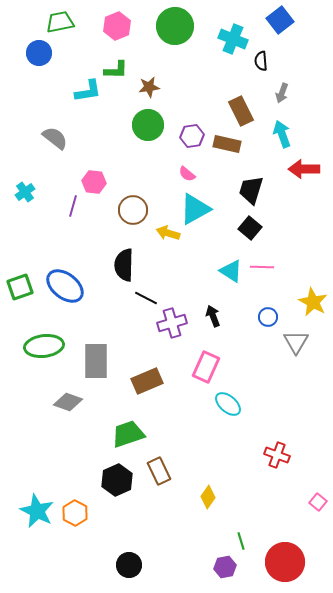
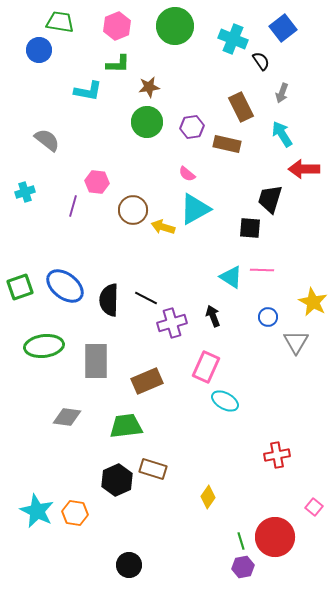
blue square at (280, 20): moved 3 px right, 8 px down
green trapezoid at (60, 22): rotated 20 degrees clockwise
blue circle at (39, 53): moved 3 px up
black semicircle at (261, 61): rotated 150 degrees clockwise
green L-shape at (116, 70): moved 2 px right, 6 px up
cyan L-shape at (88, 91): rotated 20 degrees clockwise
brown rectangle at (241, 111): moved 4 px up
green circle at (148, 125): moved 1 px left, 3 px up
cyan arrow at (282, 134): rotated 12 degrees counterclockwise
purple hexagon at (192, 136): moved 9 px up
gray semicircle at (55, 138): moved 8 px left, 2 px down
pink hexagon at (94, 182): moved 3 px right
black trapezoid at (251, 190): moved 19 px right, 9 px down
cyan cross at (25, 192): rotated 18 degrees clockwise
black square at (250, 228): rotated 35 degrees counterclockwise
yellow arrow at (168, 233): moved 5 px left, 6 px up
black semicircle at (124, 265): moved 15 px left, 35 px down
pink line at (262, 267): moved 3 px down
cyan triangle at (231, 271): moved 6 px down
gray diamond at (68, 402): moved 1 px left, 15 px down; rotated 12 degrees counterclockwise
cyan ellipse at (228, 404): moved 3 px left, 3 px up; rotated 12 degrees counterclockwise
green trapezoid at (128, 434): moved 2 px left, 8 px up; rotated 12 degrees clockwise
red cross at (277, 455): rotated 30 degrees counterclockwise
brown rectangle at (159, 471): moved 6 px left, 2 px up; rotated 48 degrees counterclockwise
pink square at (318, 502): moved 4 px left, 5 px down
orange hexagon at (75, 513): rotated 20 degrees counterclockwise
red circle at (285, 562): moved 10 px left, 25 px up
purple hexagon at (225, 567): moved 18 px right
